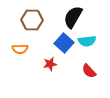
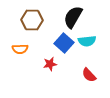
red semicircle: moved 4 px down
